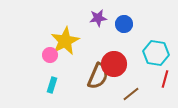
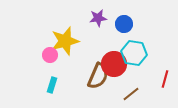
yellow star: rotated 12 degrees clockwise
cyan hexagon: moved 22 px left
